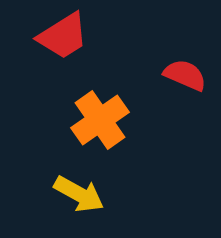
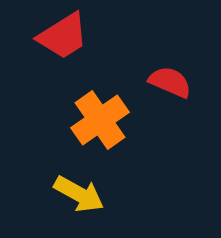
red semicircle: moved 15 px left, 7 px down
